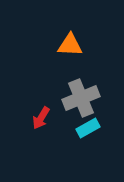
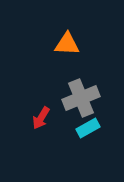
orange triangle: moved 3 px left, 1 px up
